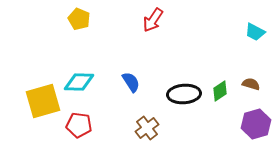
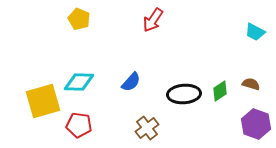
blue semicircle: rotated 75 degrees clockwise
purple hexagon: rotated 24 degrees counterclockwise
